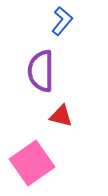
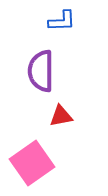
blue L-shape: rotated 48 degrees clockwise
red triangle: rotated 25 degrees counterclockwise
